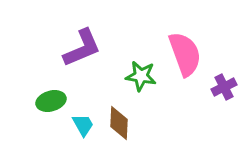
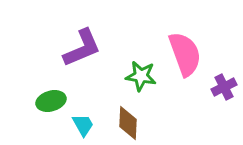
brown diamond: moved 9 px right
